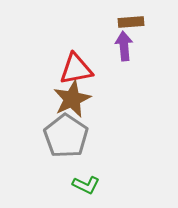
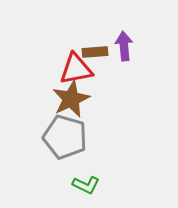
brown rectangle: moved 36 px left, 30 px down
brown star: moved 1 px left
gray pentagon: moved 1 px left, 1 px down; rotated 18 degrees counterclockwise
